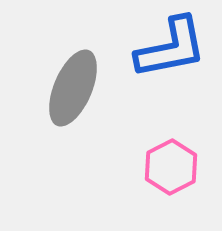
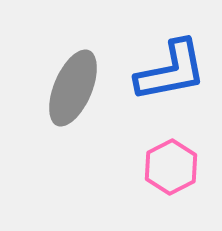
blue L-shape: moved 23 px down
